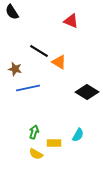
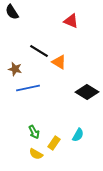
green arrow: rotated 136 degrees clockwise
yellow rectangle: rotated 56 degrees counterclockwise
